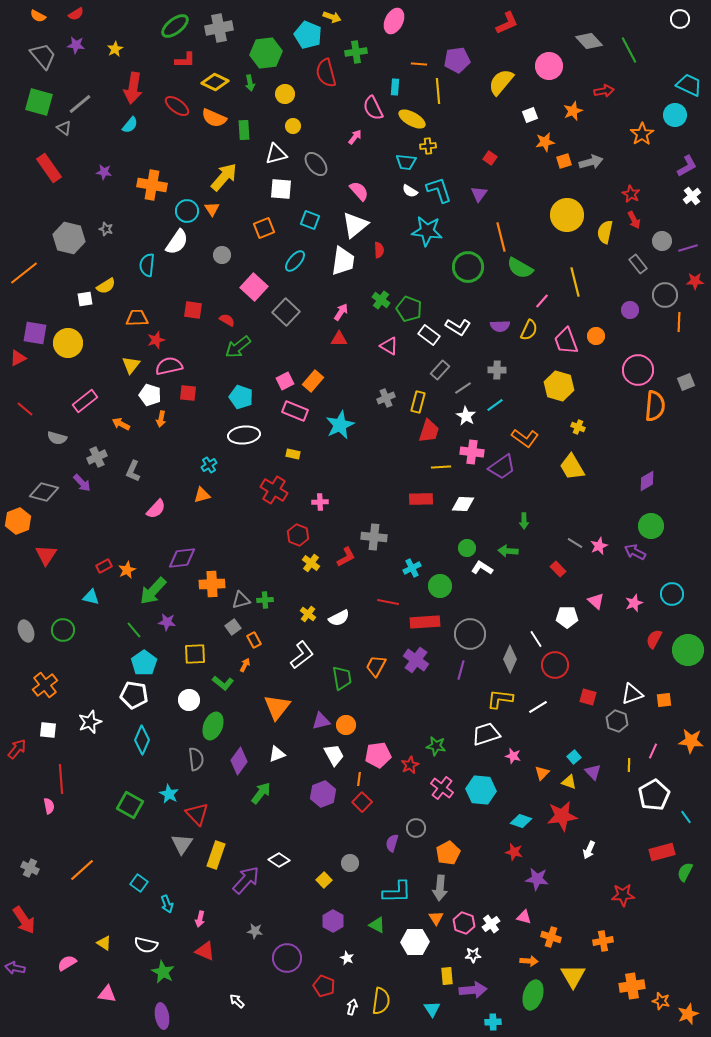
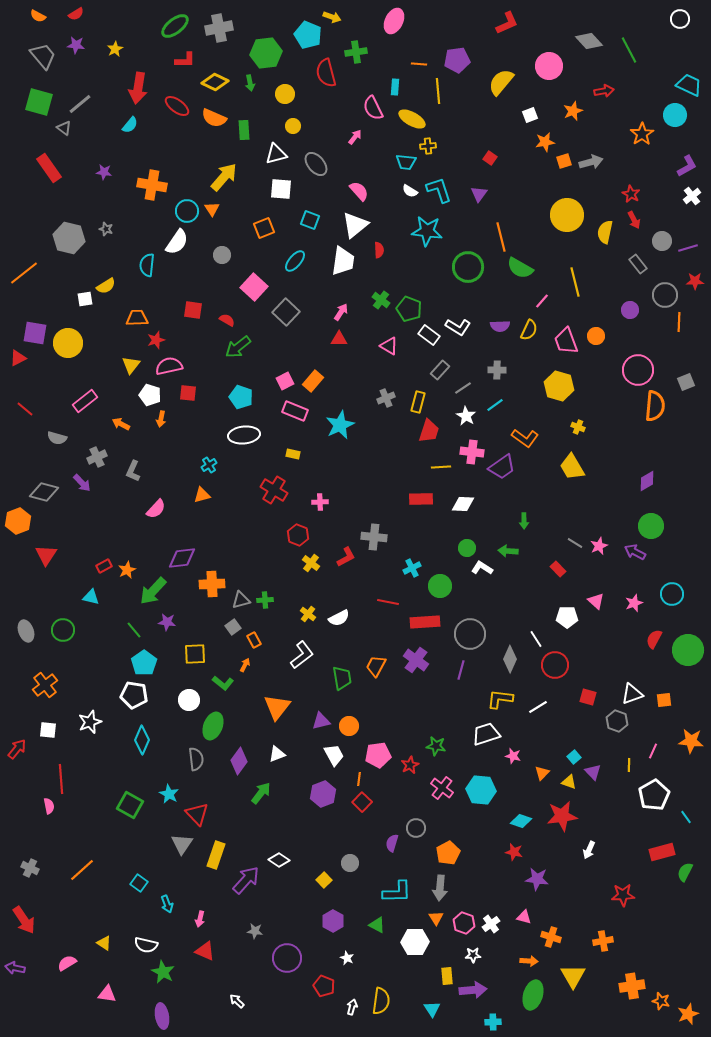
red arrow at (133, 88): moved 5 px right
orange circle at (346, 725): moved 3 px right, 1 px down
